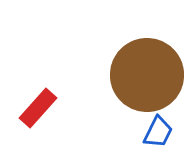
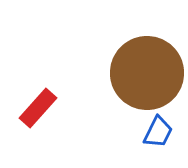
brown circle: moved 2 px up
